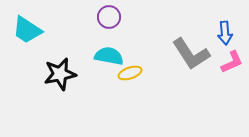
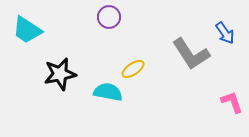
blue arrow: rotated 30 degrees counterclockwise
cyan semicircle: moved 1 px left, 36 px down
pink L-shape: moved 40 px down; rotated 85 degrees counterclockwise
yellow ellipse: moved 3 px right, 4 px up; rotated 15 degrees counterclockwise
